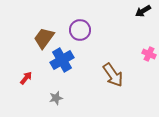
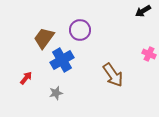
gray star: moved 5 px up
